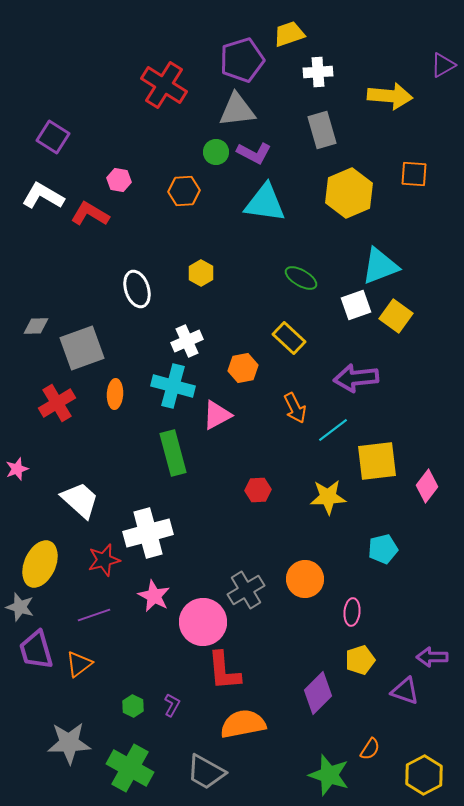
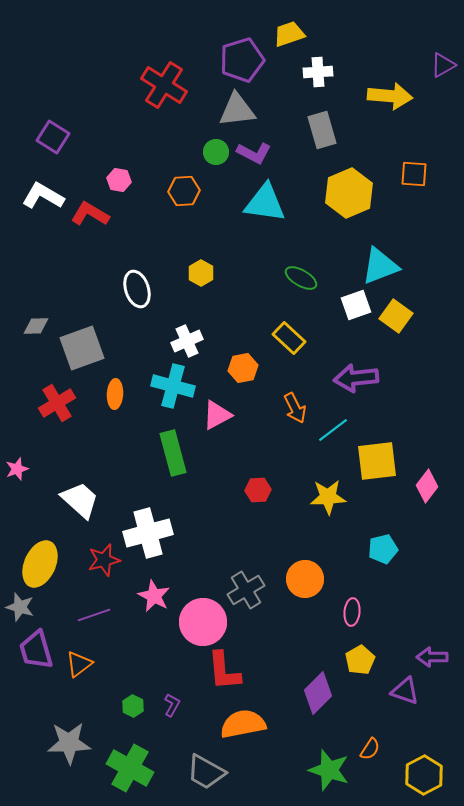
yellow pentagon at (360, 660): rotated 12 degrees counterclockwise
green star at (329, 775): moved 5 px up
